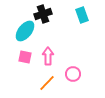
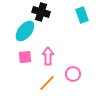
black cross: moved 2 px left, 2 px up; rotated 36 degrees clockwise
pink square: rotated 16 degrees counterclockwise
